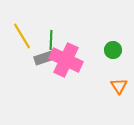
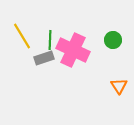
green line: moved 1 px left
green circle: moved 10 px up
pink cross: moved 7 px right, 10 px up
